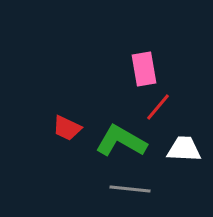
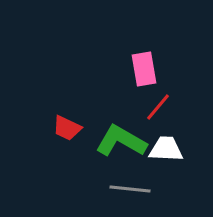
white trapezoid: moved 18 px left
